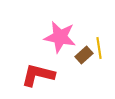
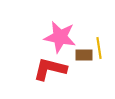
brown rectangle: rotated 42 degrees clockwise
red L-shape: moved 12 px right, 6 px up
